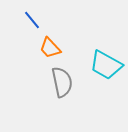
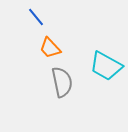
blue line: moved 4 px right, 3 px up
cyan trapezoid: moved 1 px down
